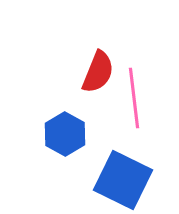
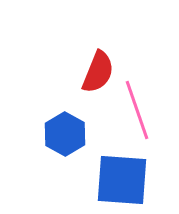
pink line: moved 3 px right, 12 px down; rotated 12 degrees counterclockwise
blue square: moved 1 px left; rotated 22 degrees counterclockwise
